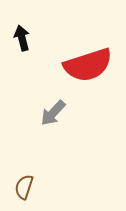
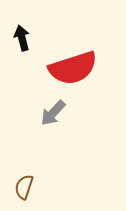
red semicircle: moved 15 px left, 3 px down
